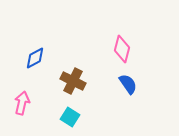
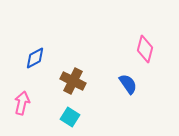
pink diamond: moved 23 px right
